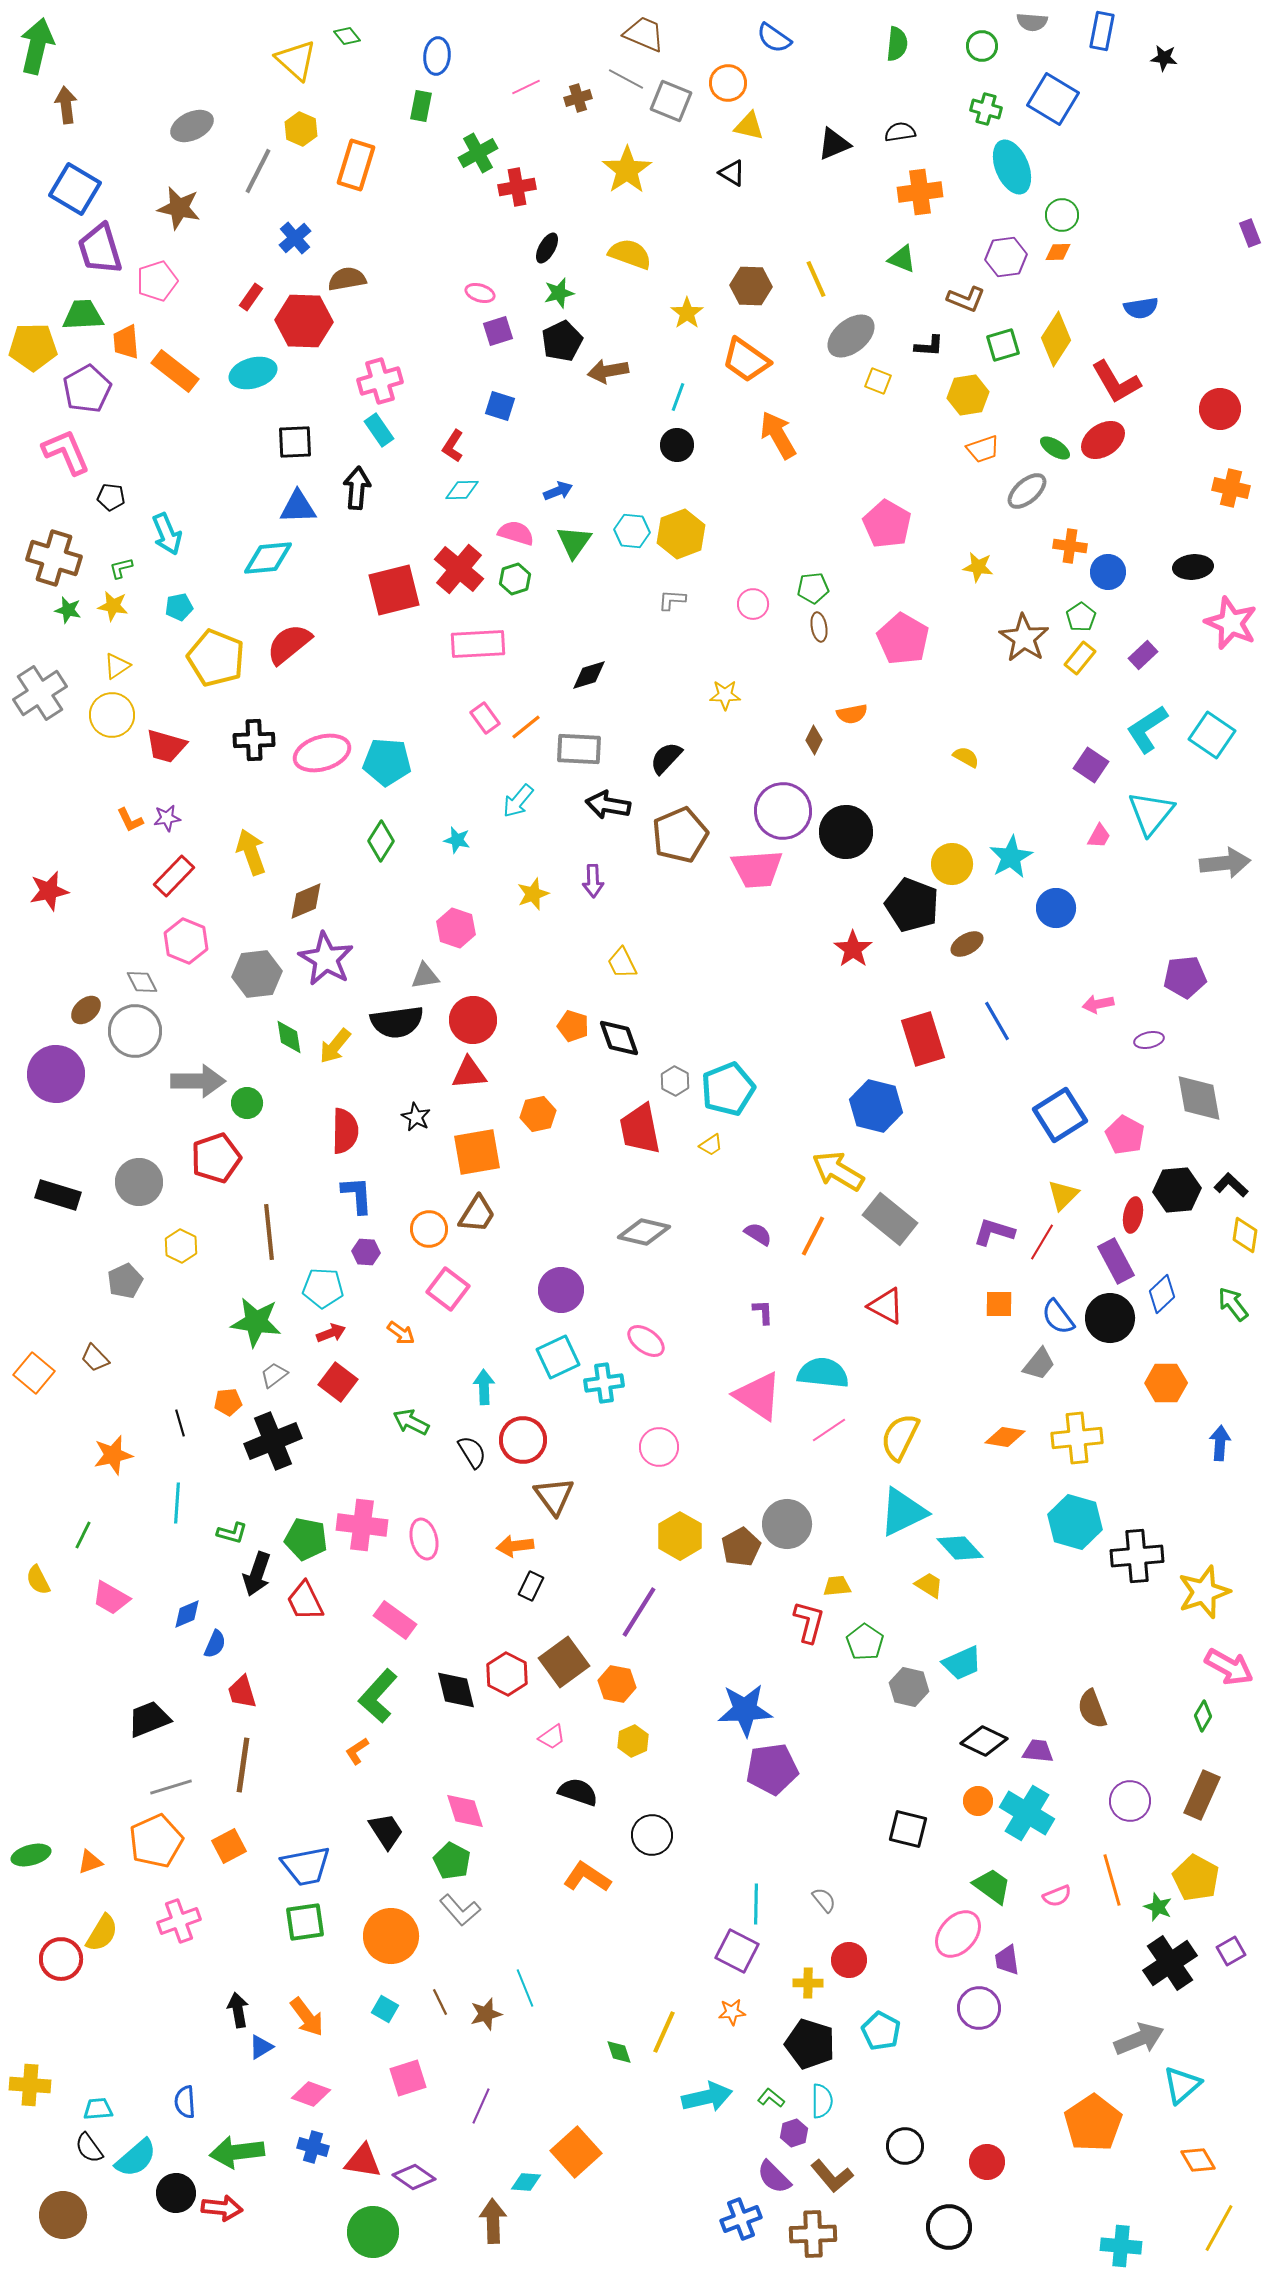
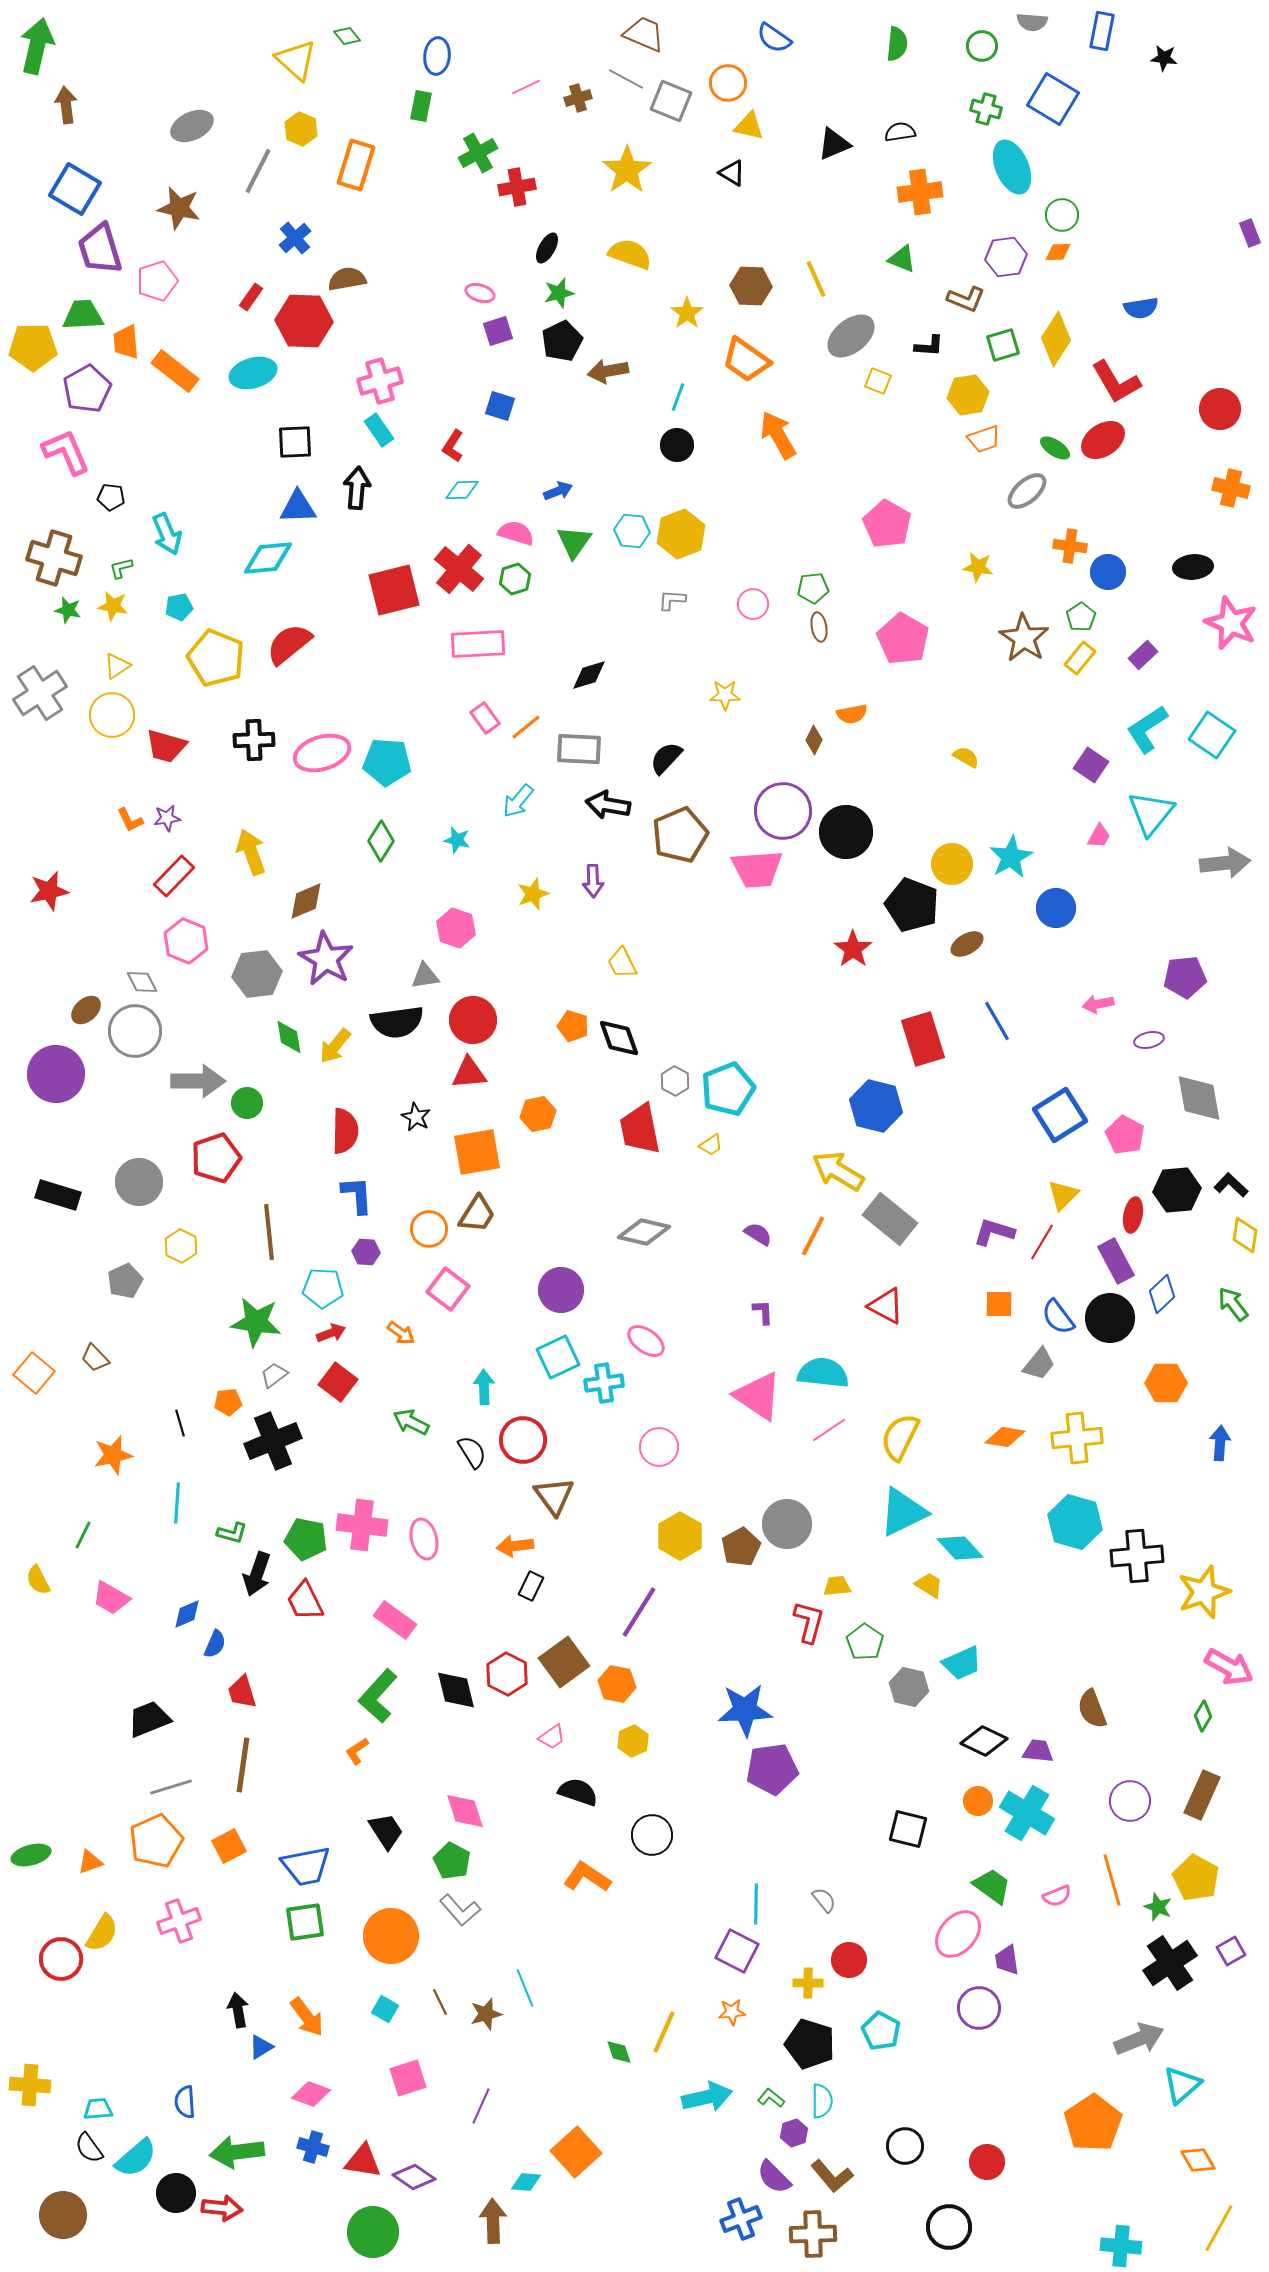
orange trapezoid at (983, 449): moved 1 px right, 10 px up
